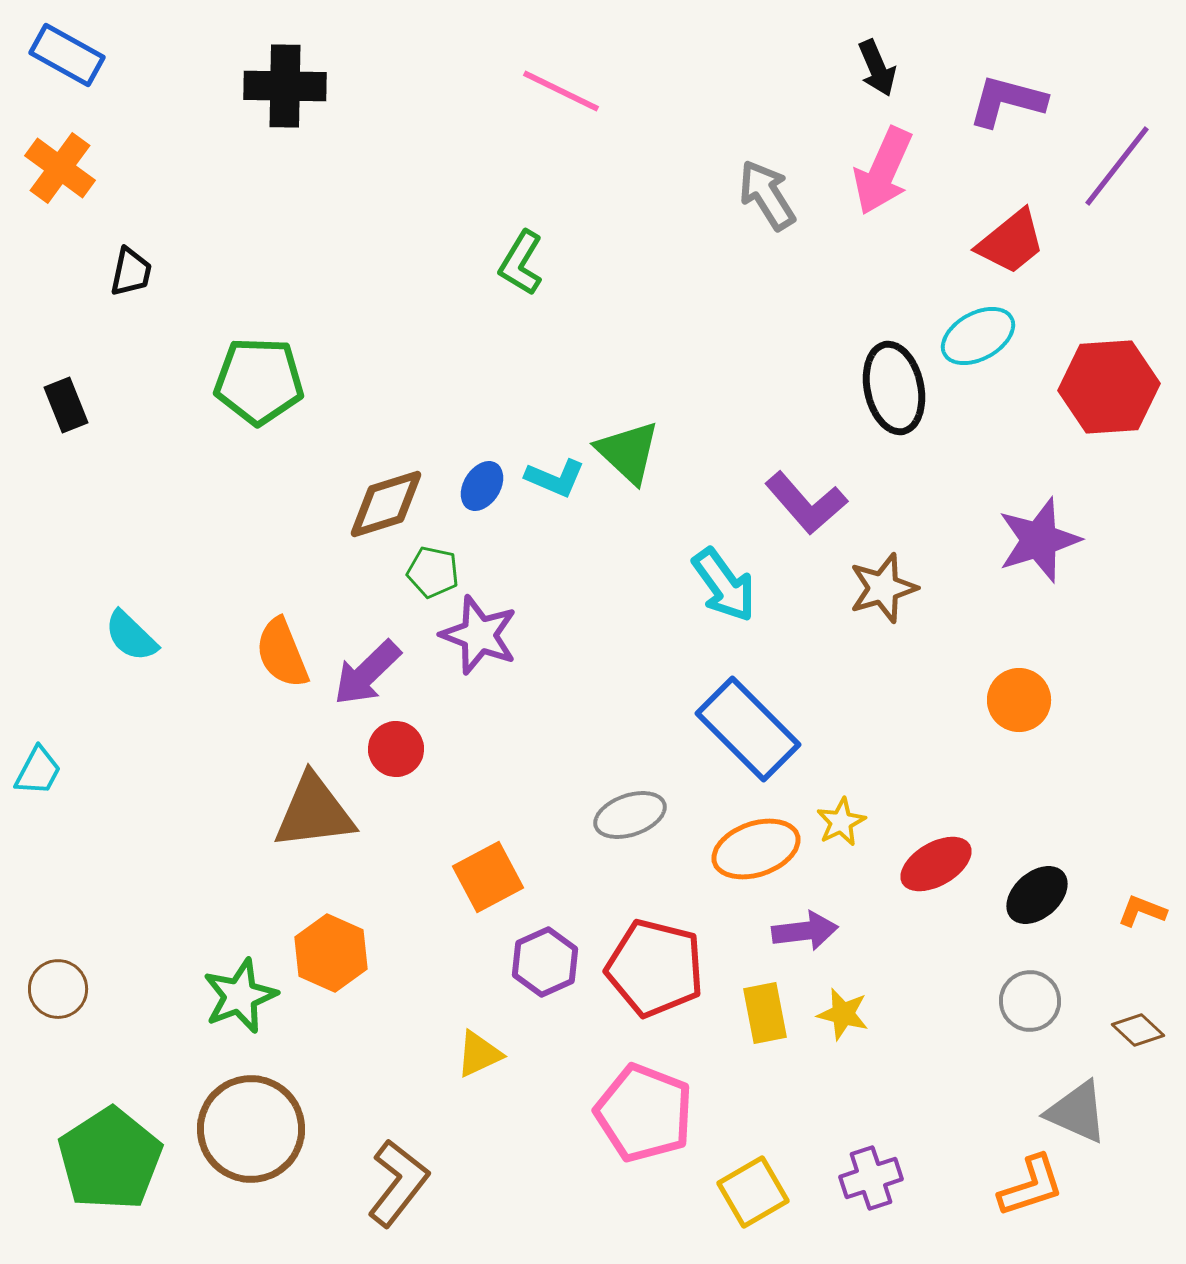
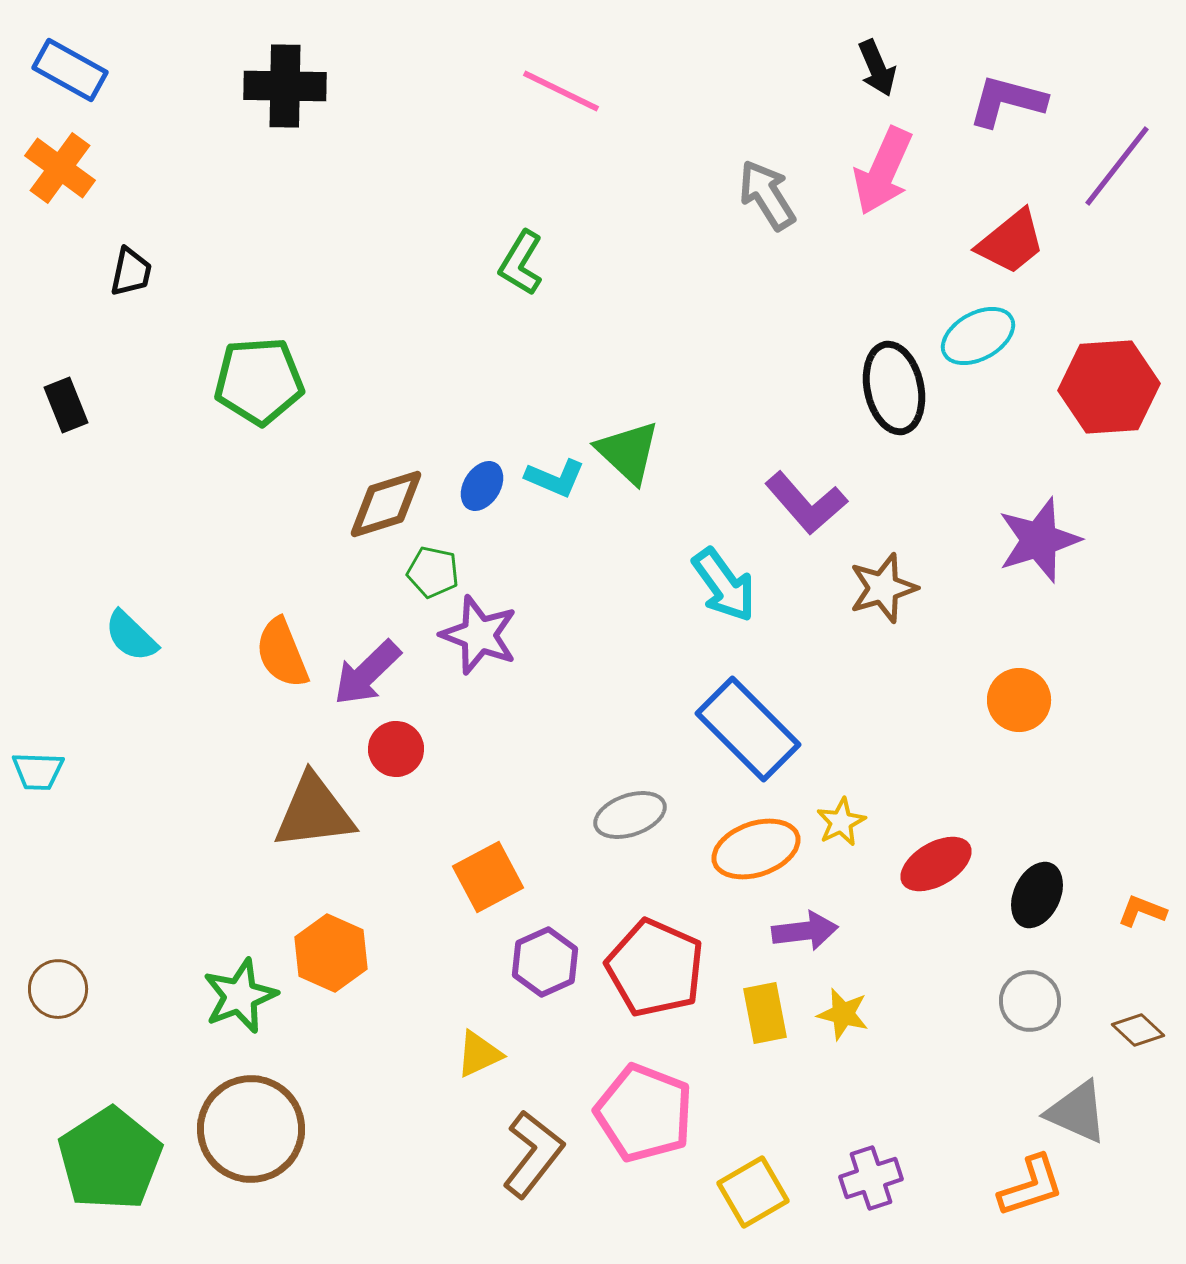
blue rectangle at (67, 55): moved 3 px right, 15 px down
green pentagon at (259, 381): rotated 6 degrees counterclockwise
cyan trapezoid at (38, 771): rotated 64 degrees clockwise
black ellipse at (1037, 895): rotated 24 degrees counterclockwise
red pentagon at (655, 968): rotated 10 degrees clockwise
brown L-shape at (398, 1183): moved 135 px right, 29 px up
